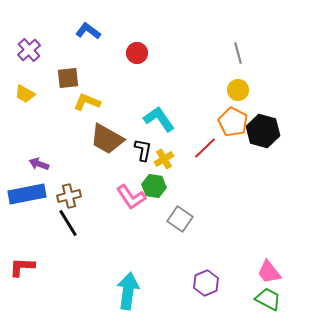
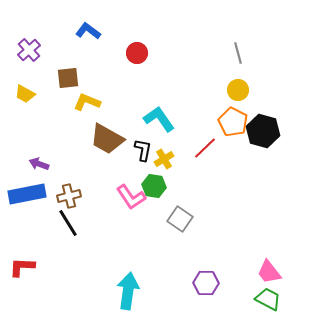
purple hexagon: rotated 25 degrees clockwise
